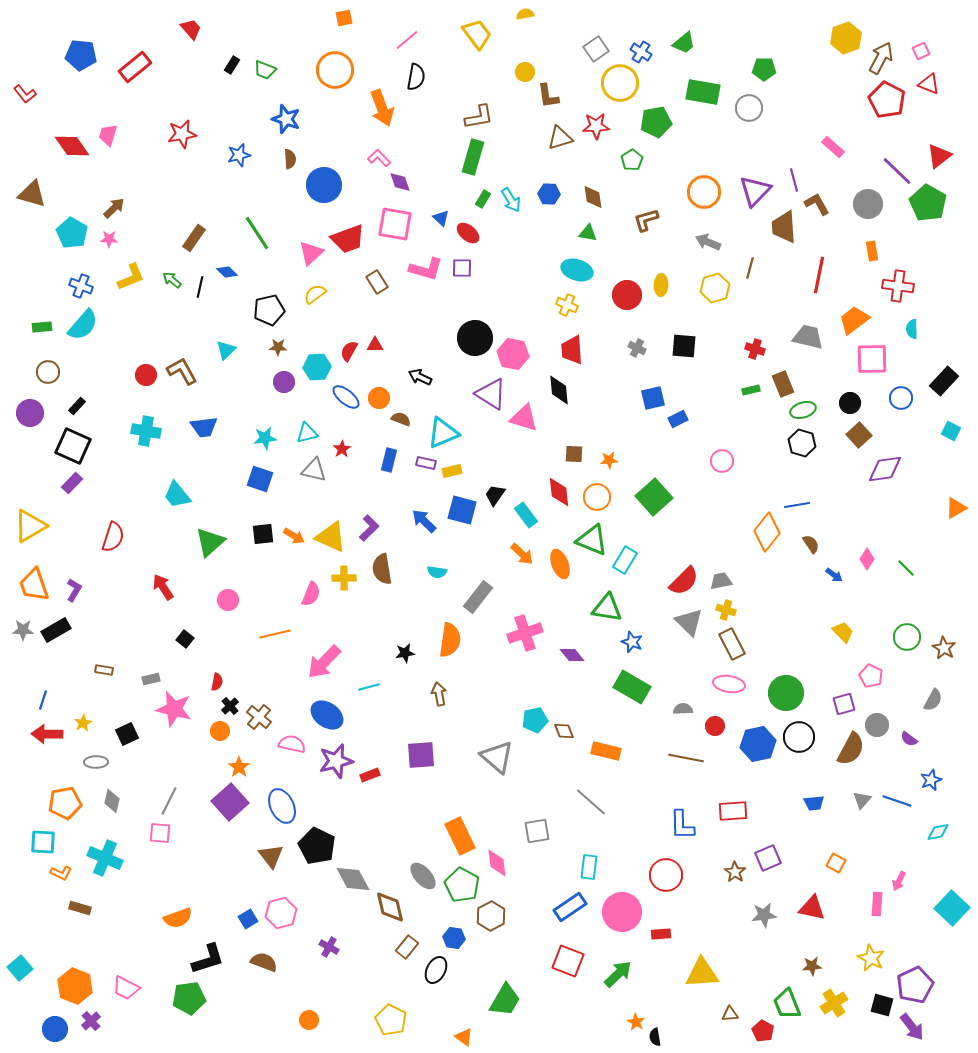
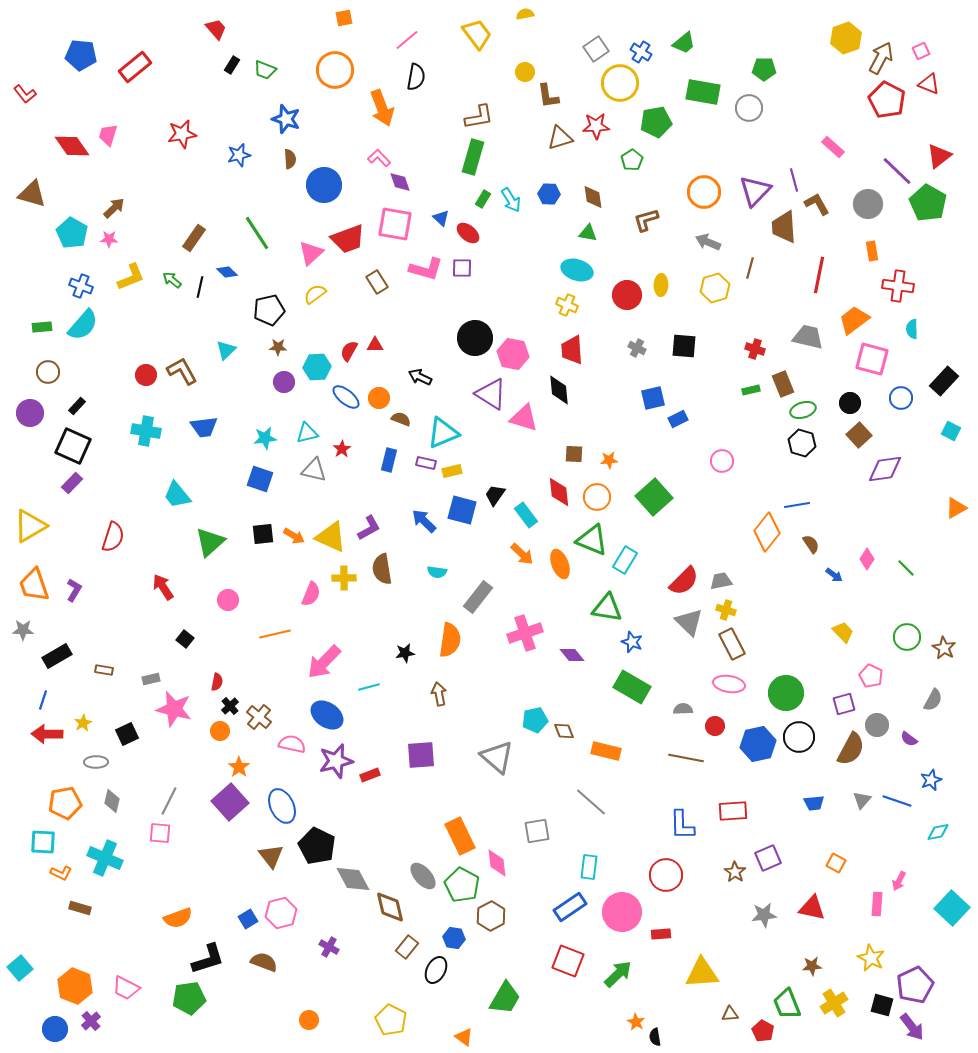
red trapezoid at (191, 29): moved 25 px right
pink square at (872, 359): rotated 16 degrees clockwise
purple L-shape at (369, 528): rotated 16 degrees clockwise
black rectangle at (56, 630): moved 1 px right, 26 px down
green trapezoid at (505, 1000): moved 2 px up
